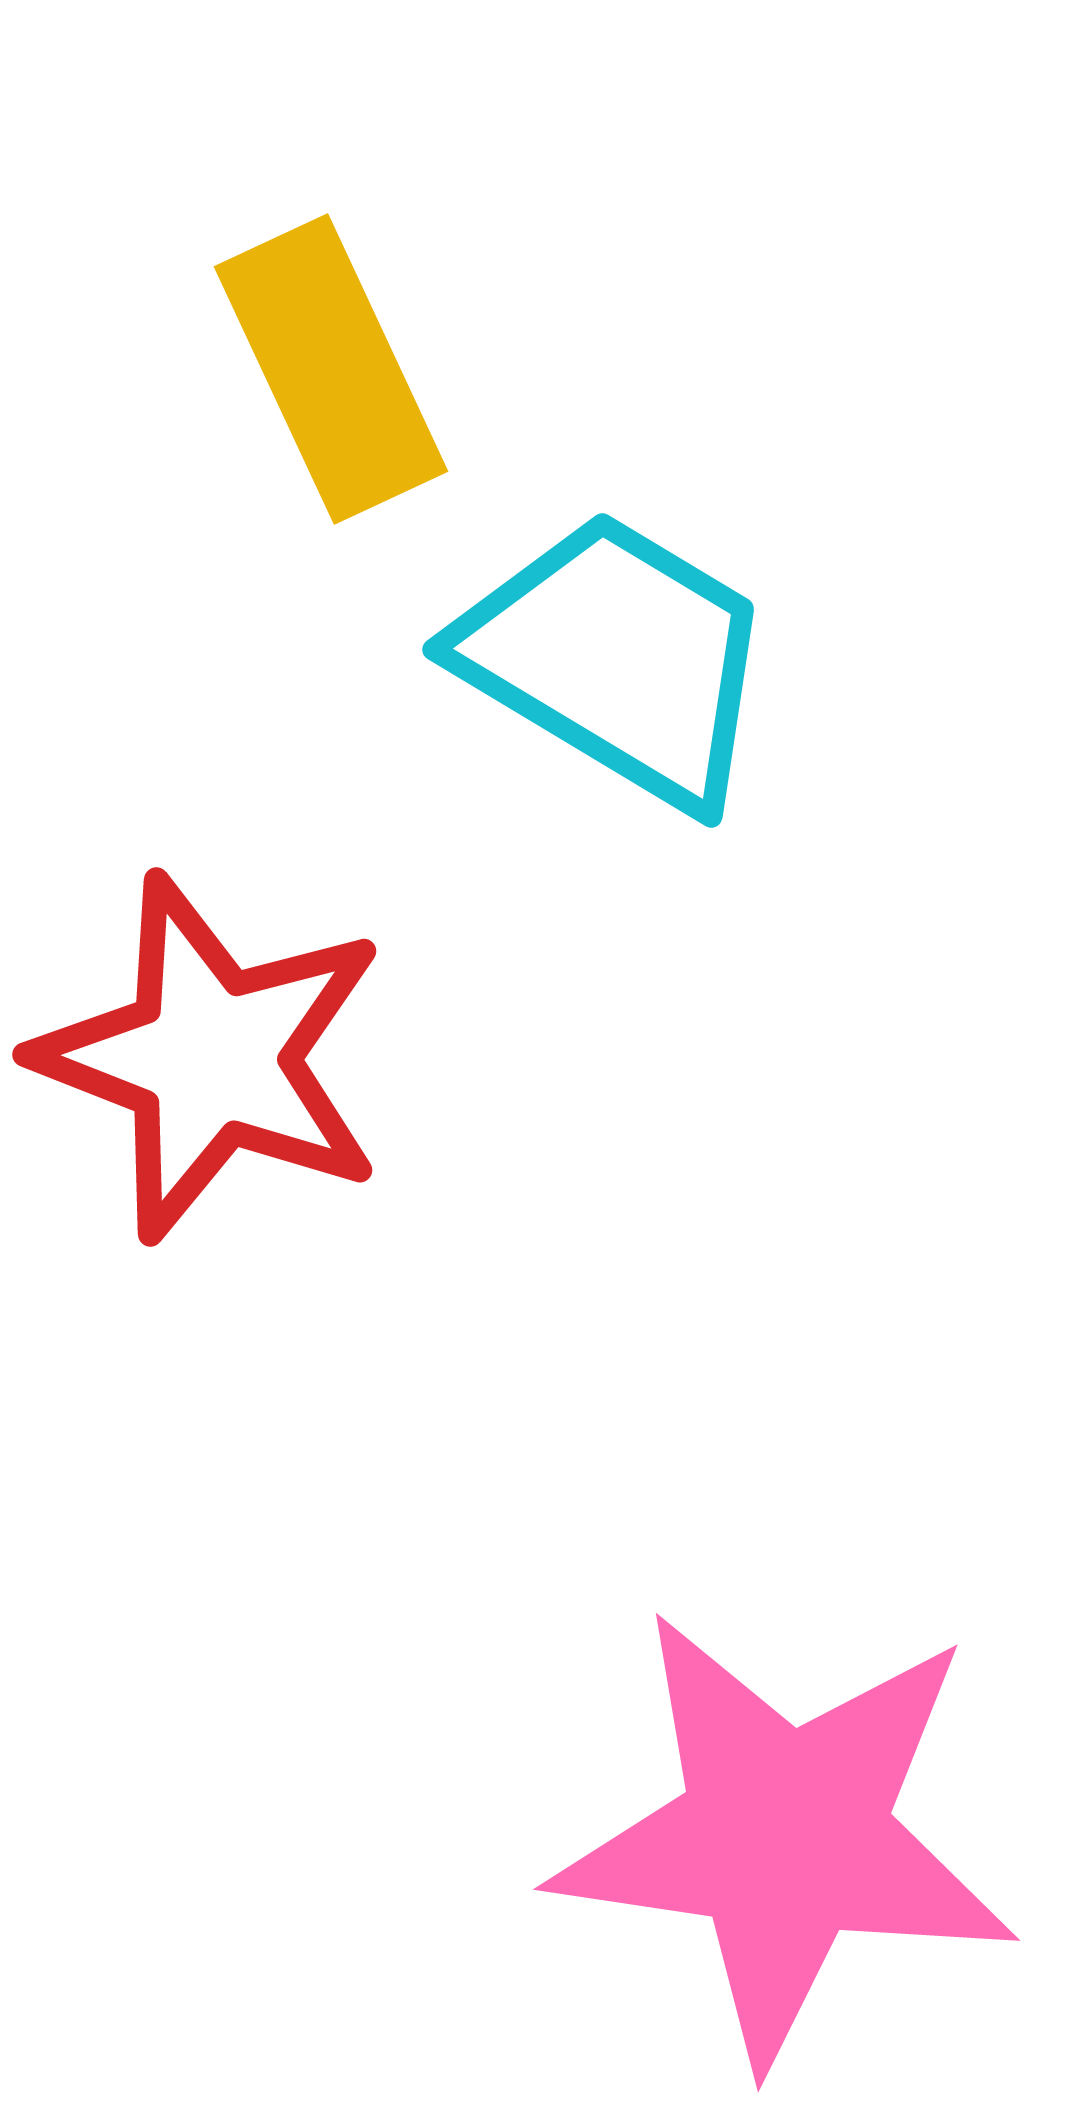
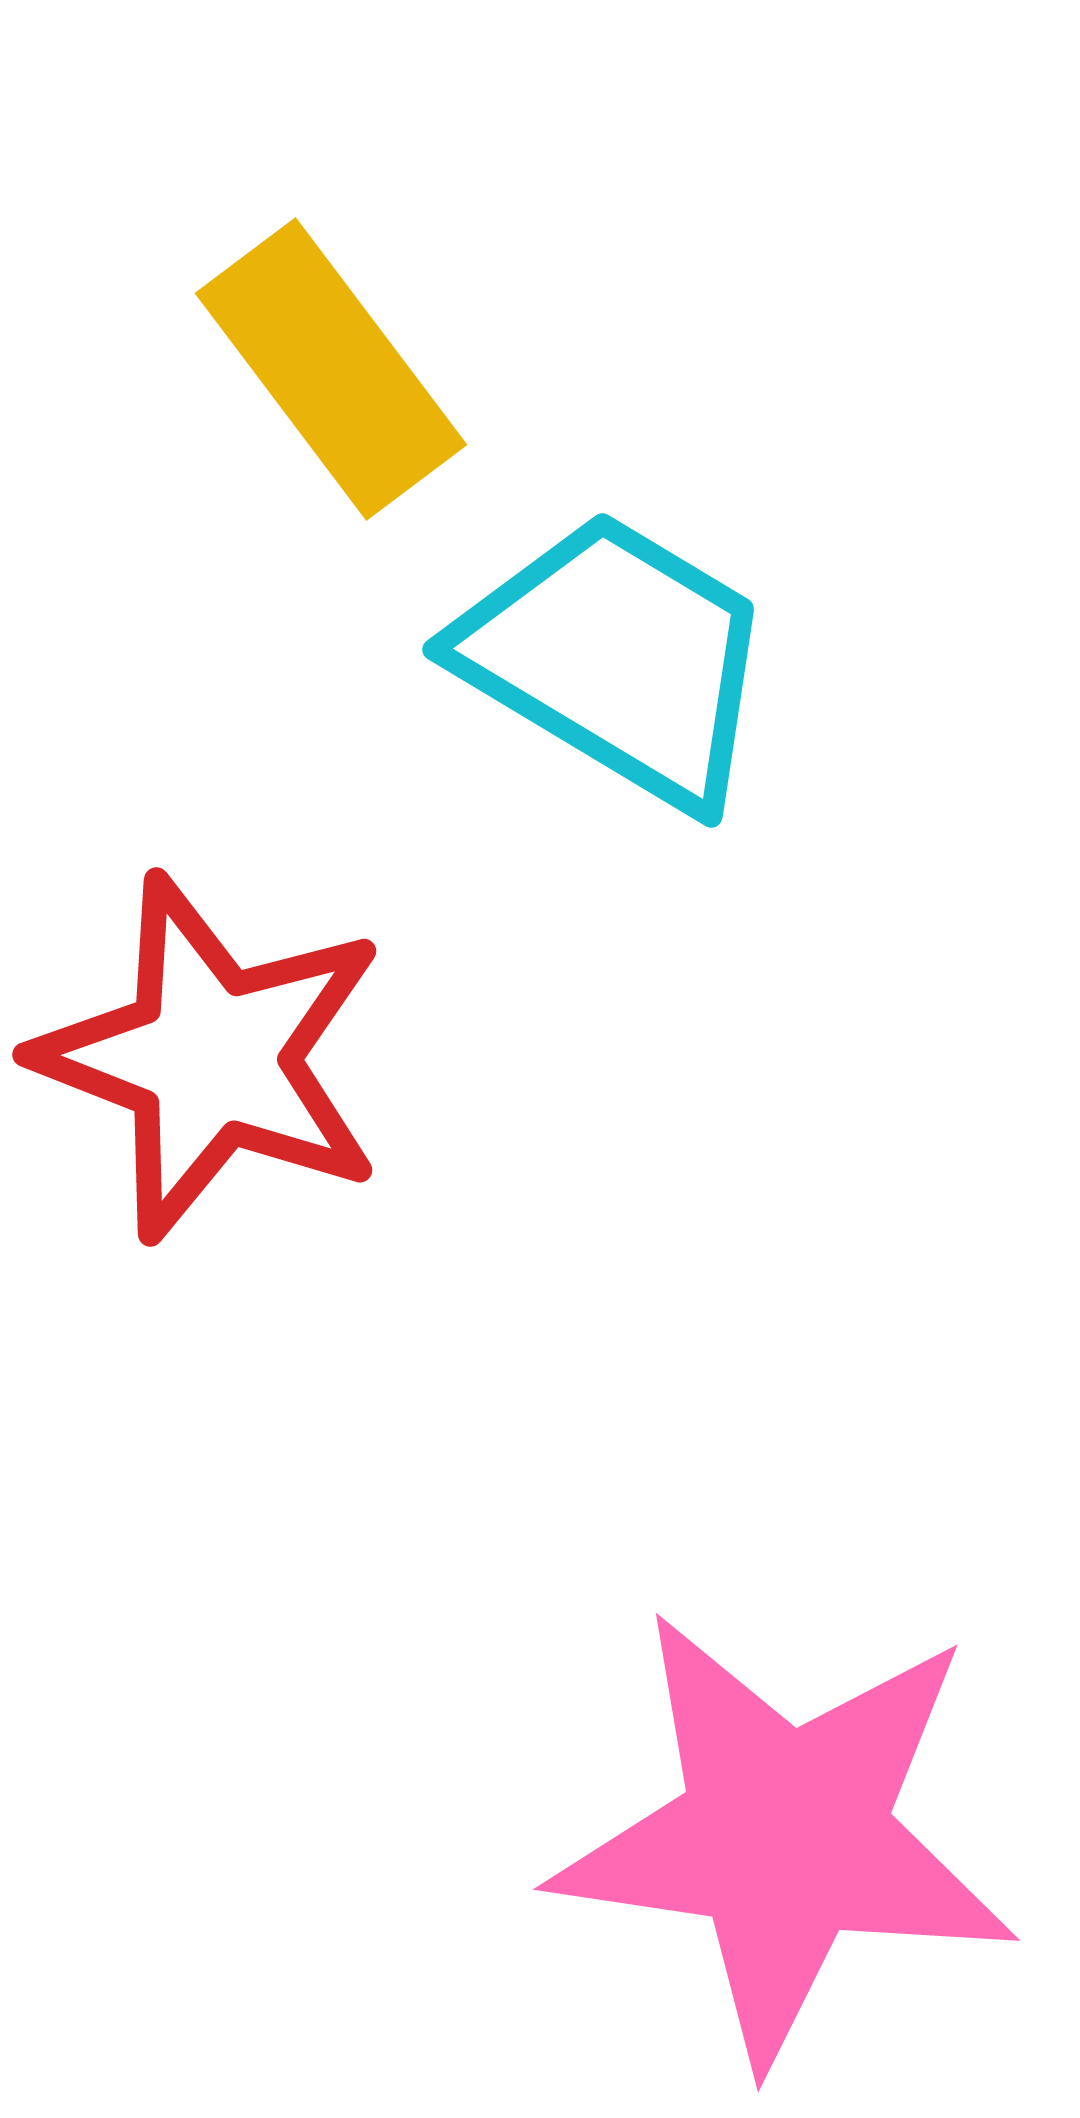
yellow rectangle: rotated 12 degrees counterclockwise
